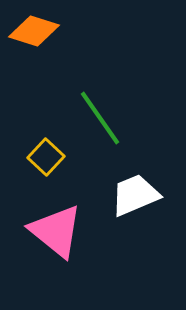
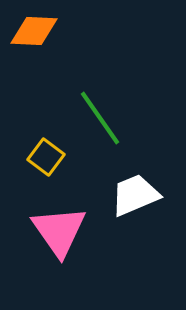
orange diamond: rotated 15 degrees counterclockwise
yellow square: rotated 6 degrees counterclockwise
pink triangle: moved 3 px right; rotated 16 degrees clockwise
